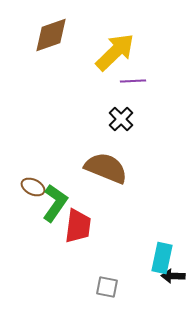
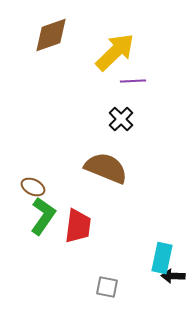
green L-shape: moved 12 px left, 13 px down
